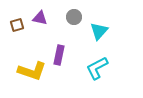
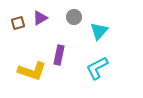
purple triangle: rotated 42 degrees counterclockwise
brown square: moved 1 px right, 2 px up
